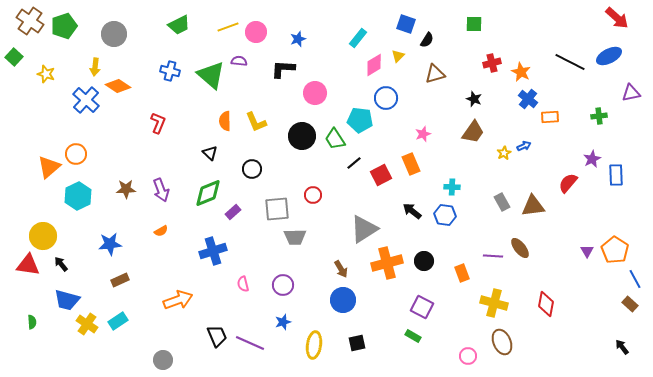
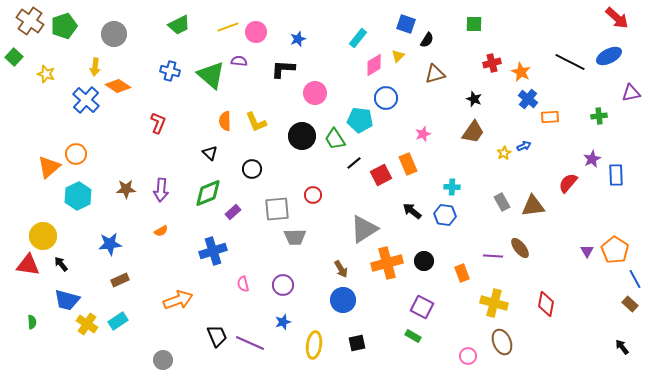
orange rectangle at (411, 164): moved 3 px left
purple arrow at (161, 190): rotated 25 degrees clockwise
